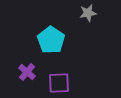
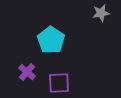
gray star: moved 13 px right
